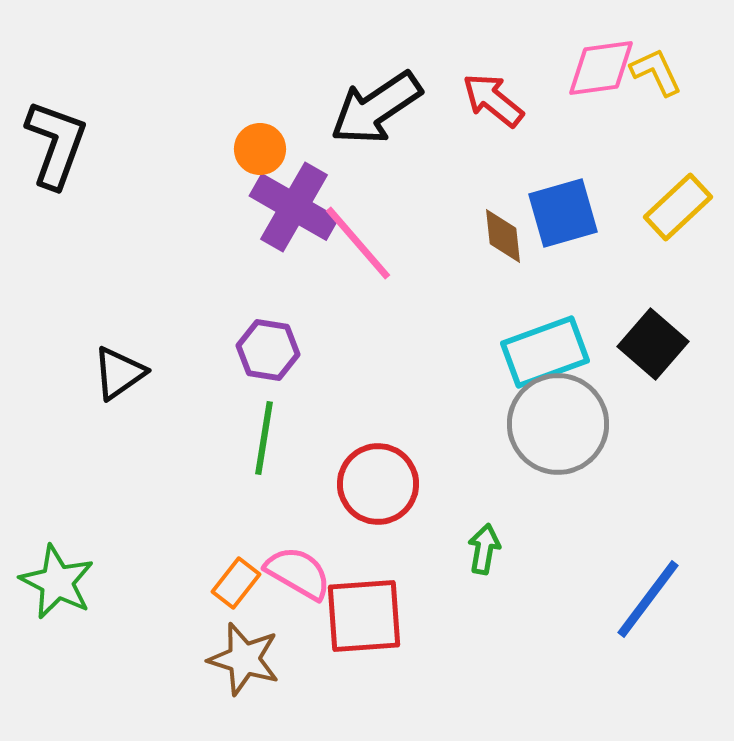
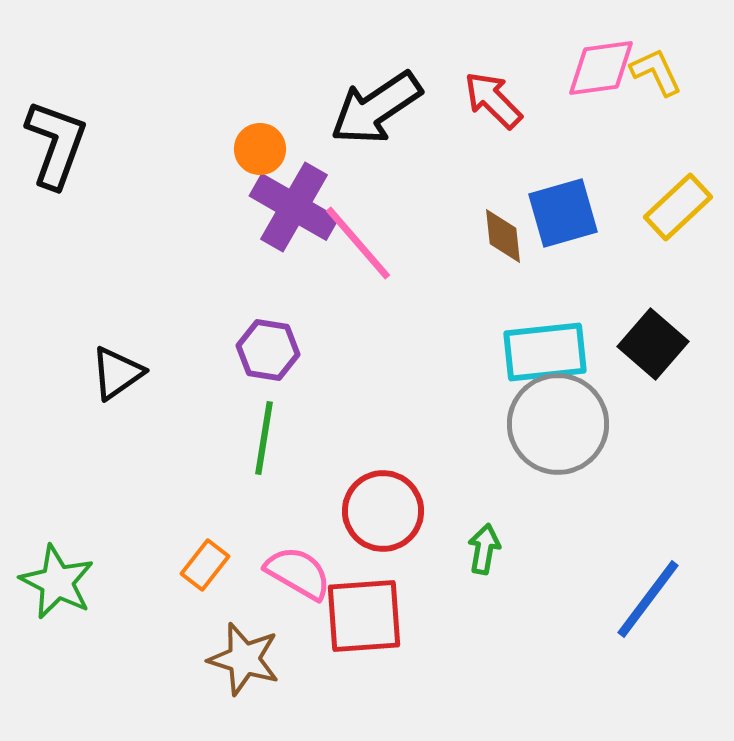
red arrow: rotated 6 degrees clockwise
cyan rectangle: rotated 14 degrees clockwise
black triangle: moved 2 px left
red circle: moved 5 px right, 27 px down
orange rectangle: moved 31 px left, 18 px up
